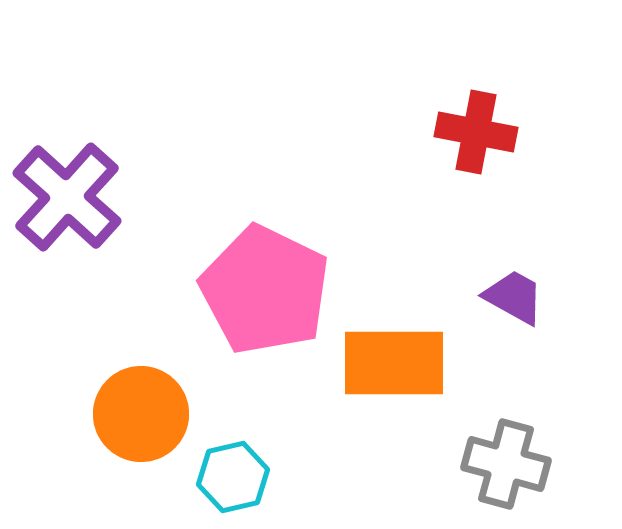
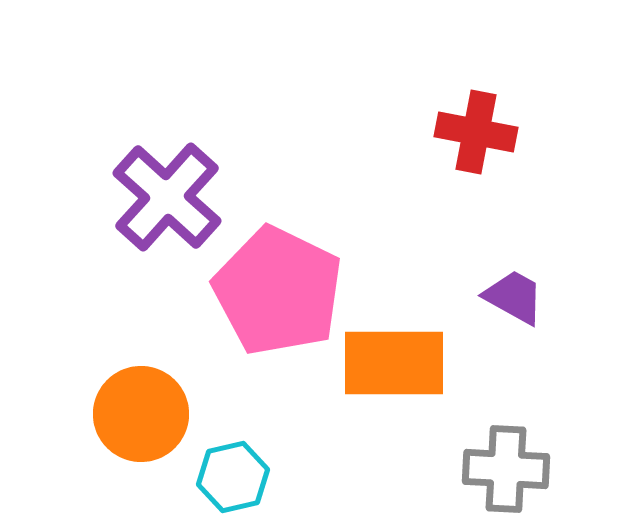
purple cross: moved 100 px right
pink pentagon: moved 13 px right, 1 px down
gray cross: moved 5 px down; rotated 12 degrees counterclockwise
